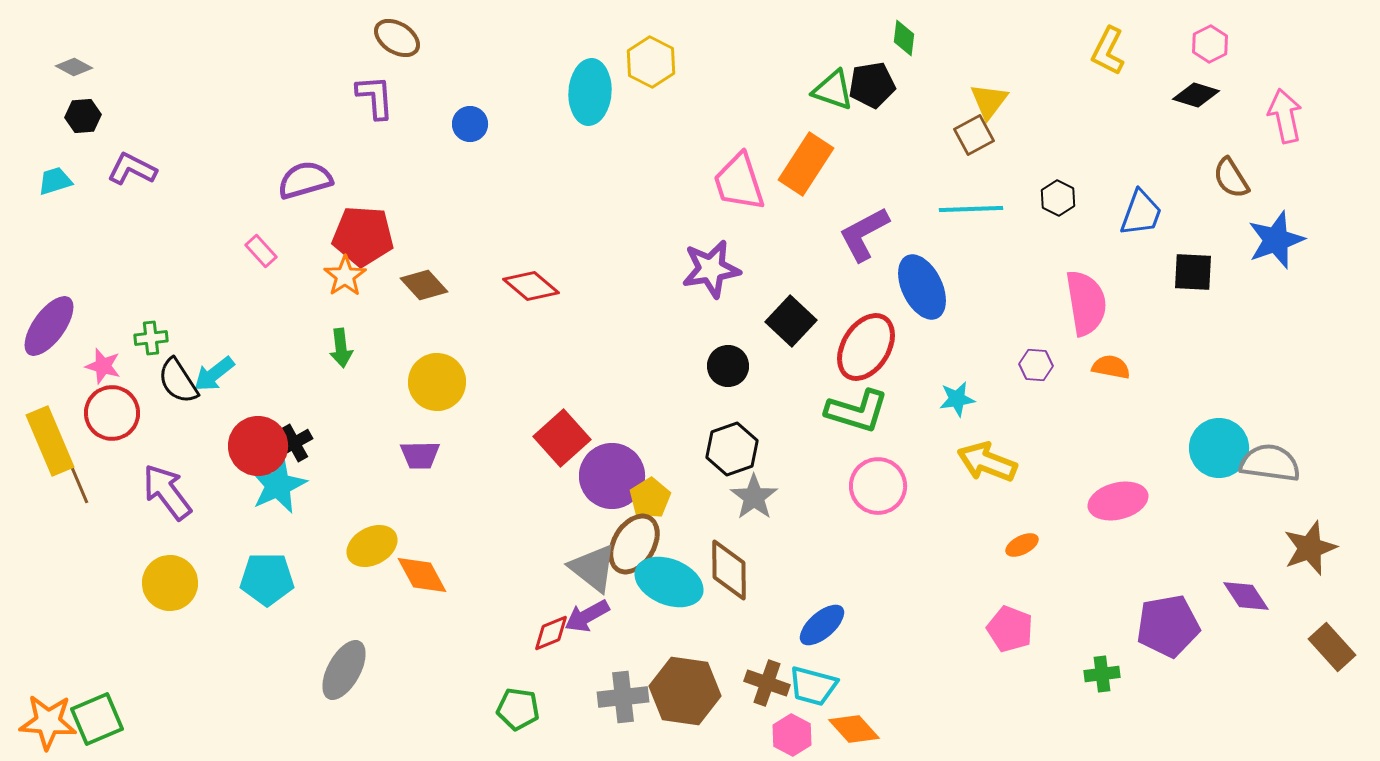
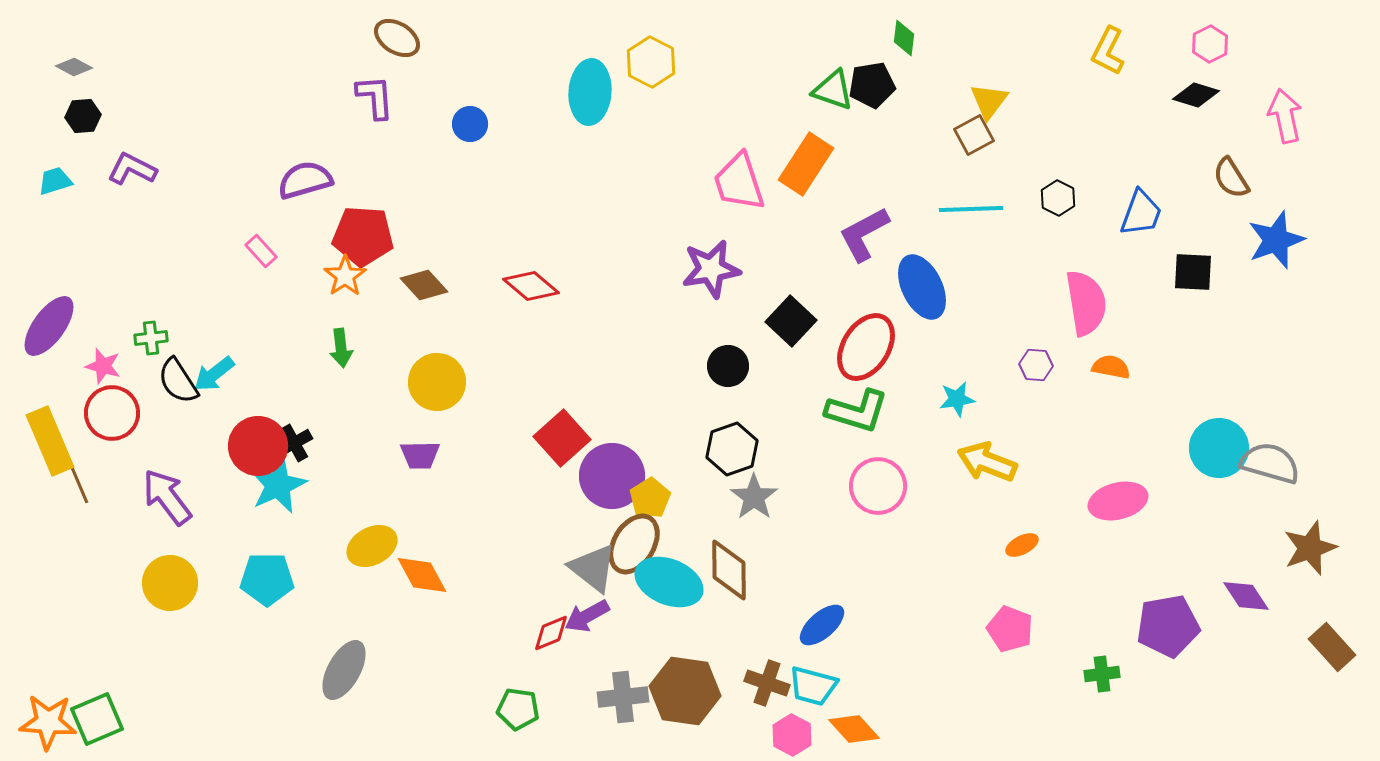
gray semicircle at (1270, 463): rotated 8 degrees clockwise
purple arrow at (167, 492): moved 5 px down
